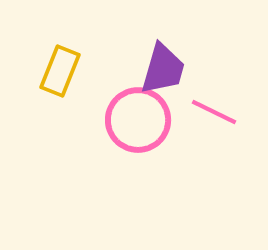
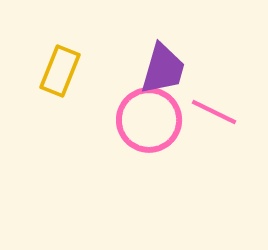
pink circle: moved 11 px right
